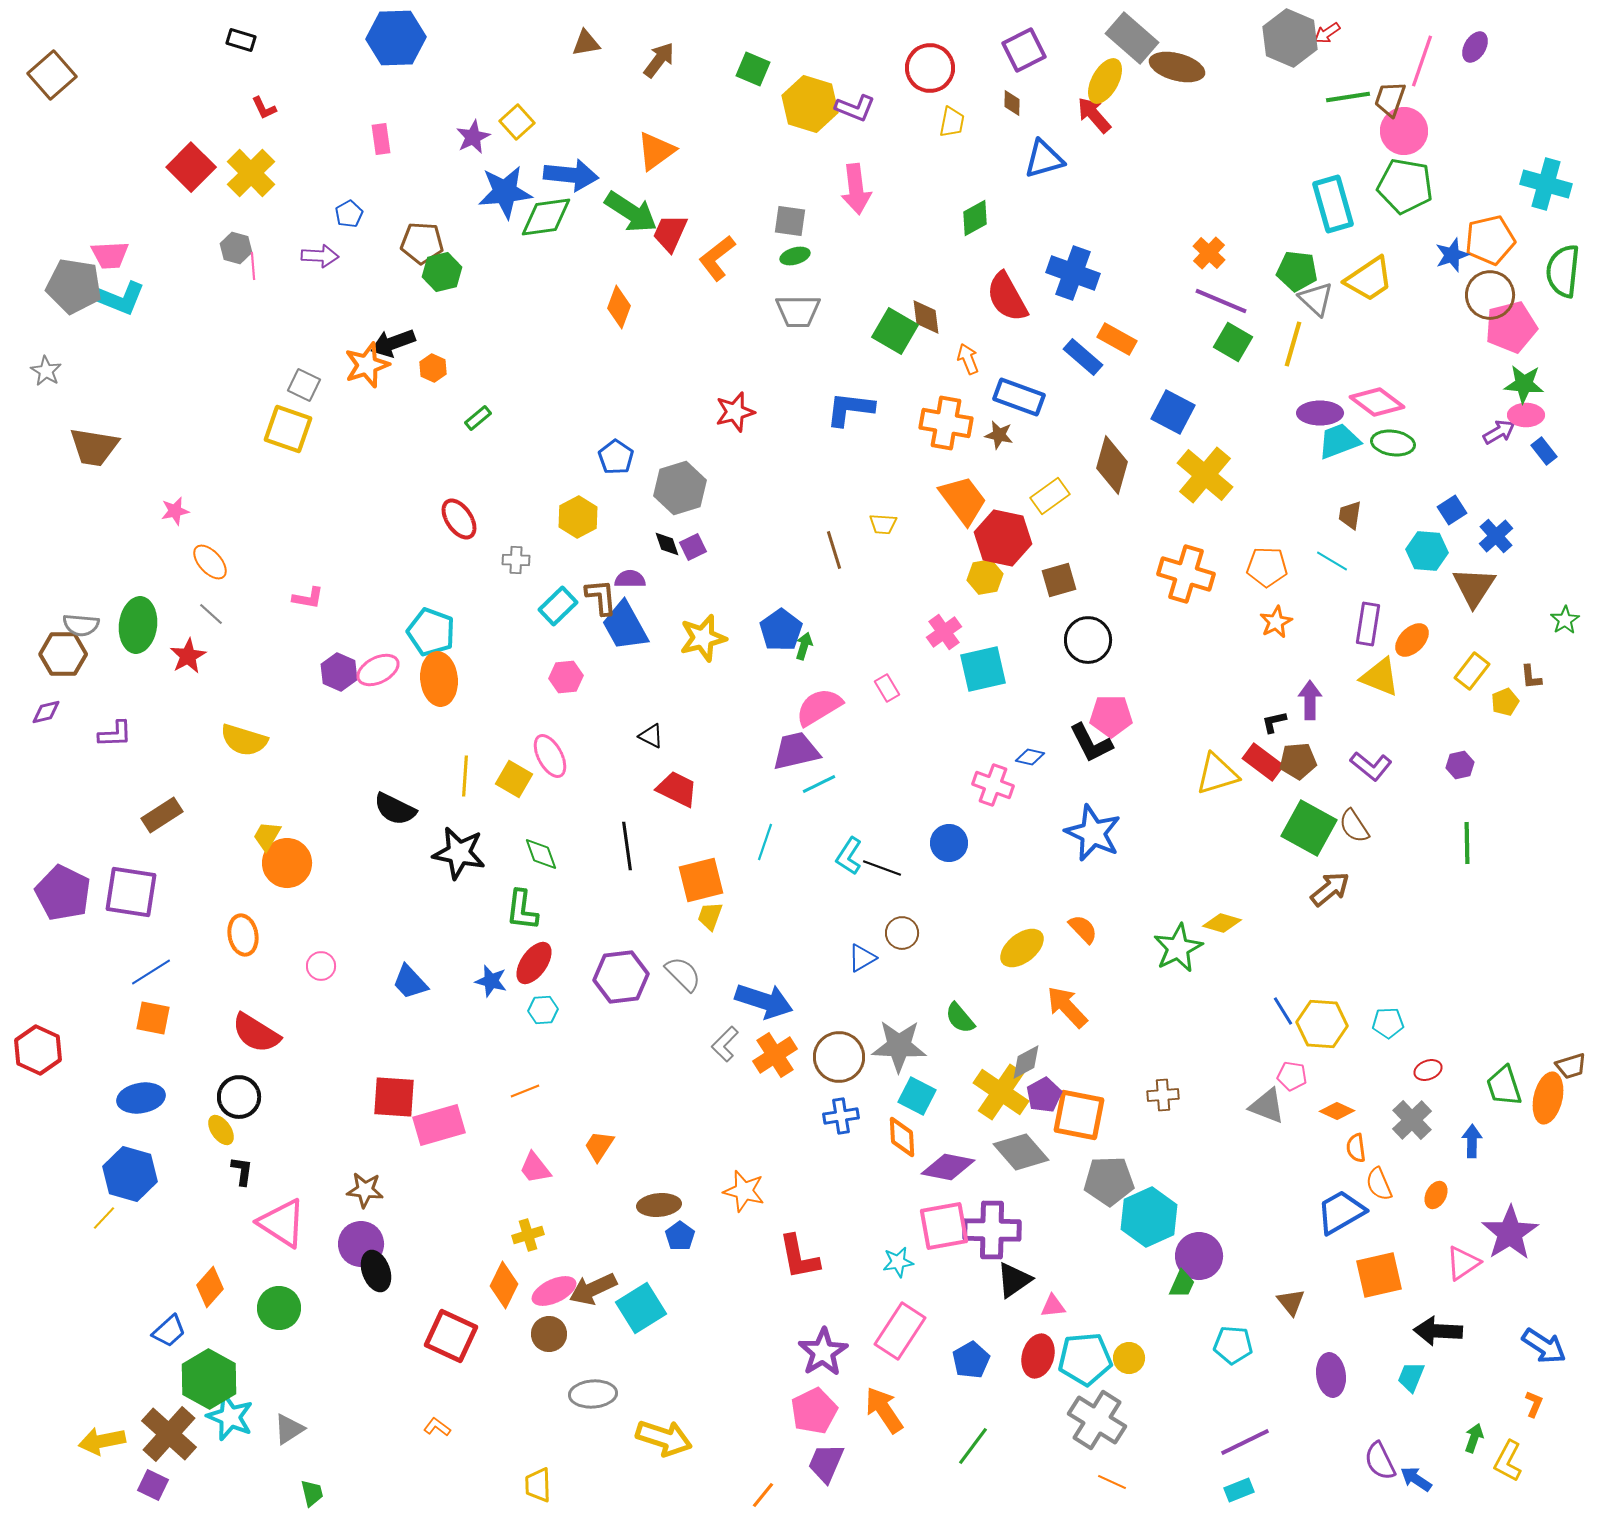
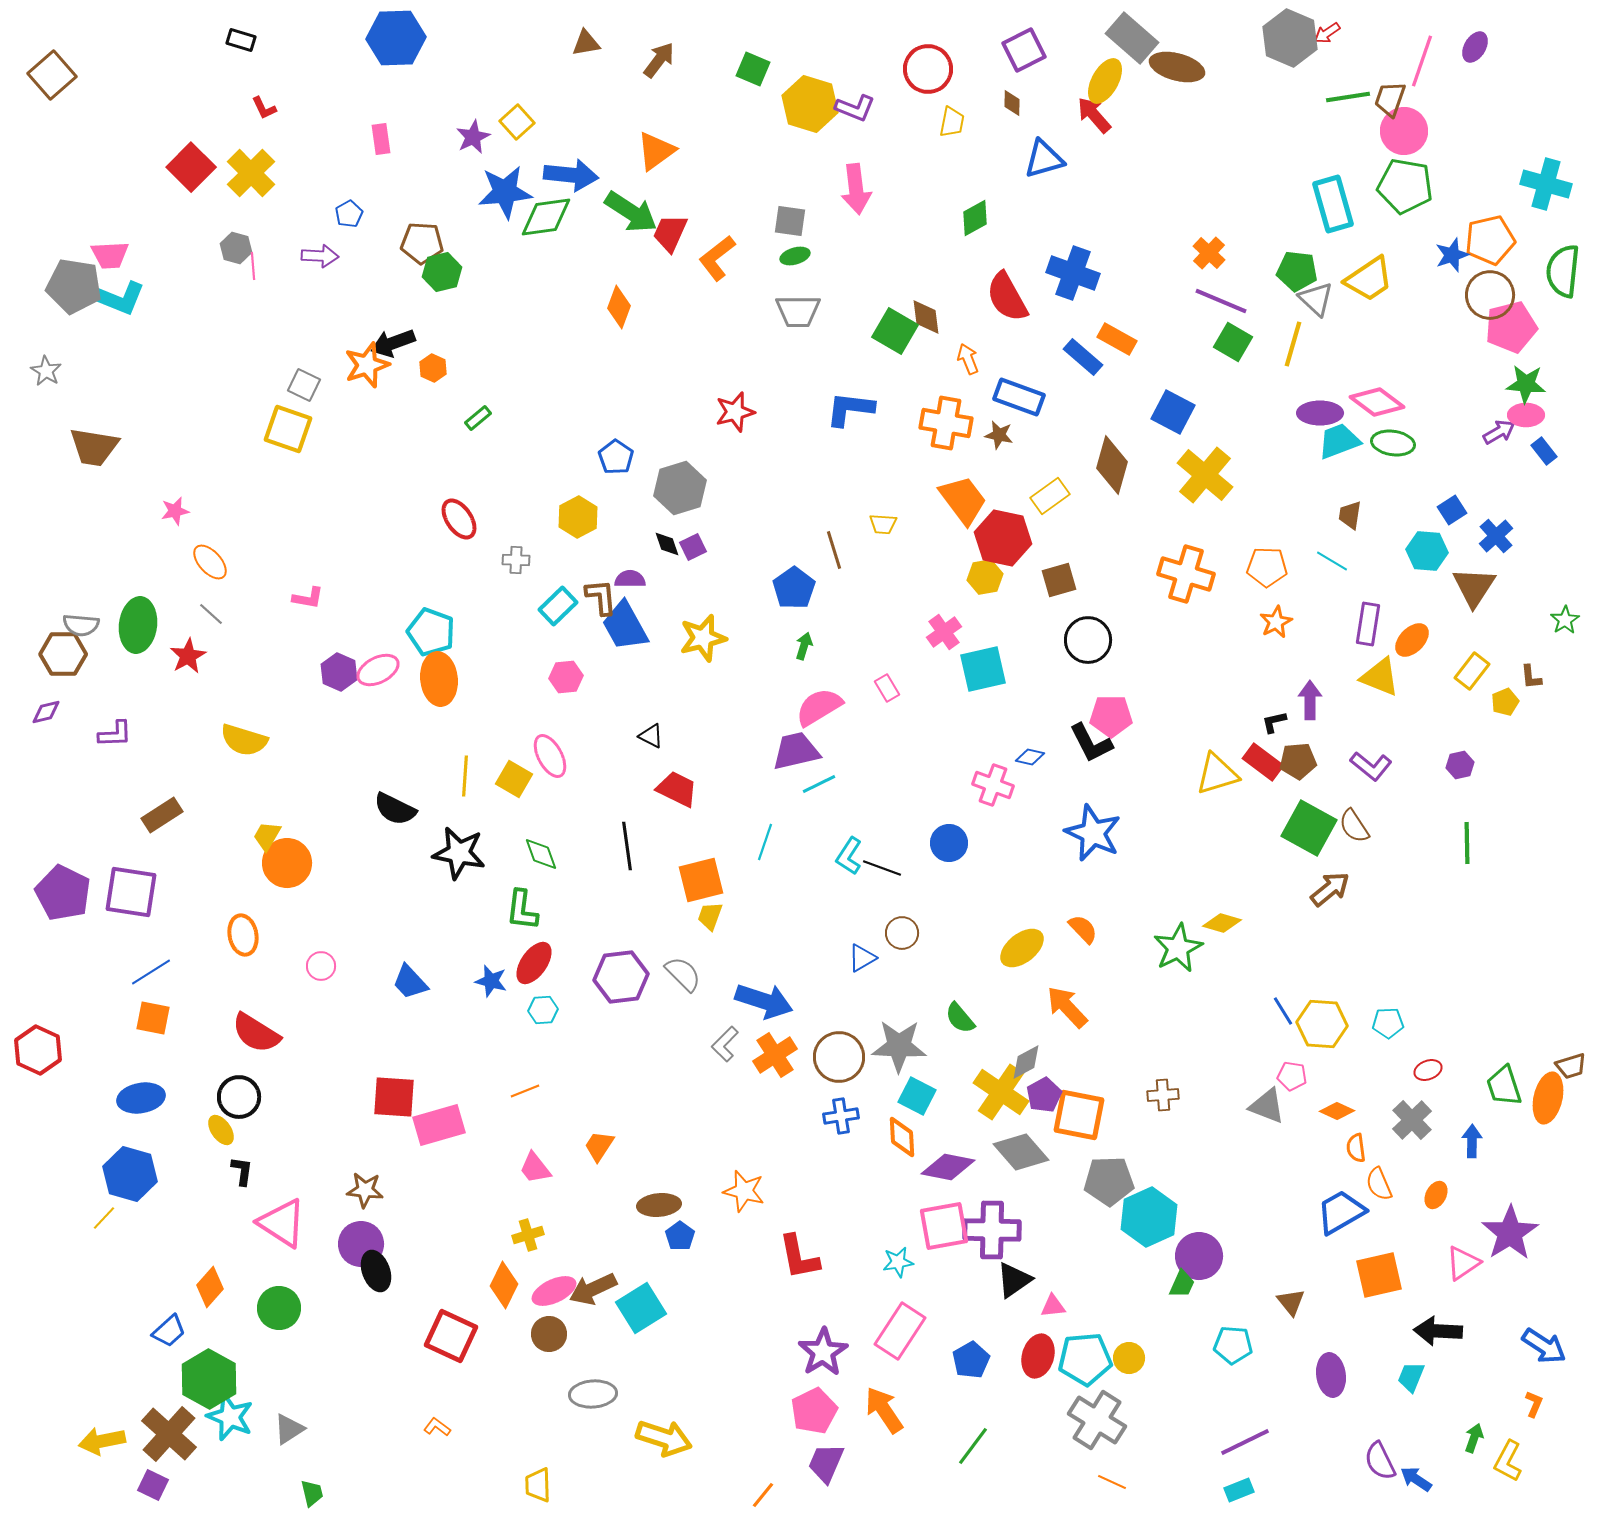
red circle at (930, 68): moved 2 px left, 1 px down
green star at (1524, 384): moved 2 px right
blue pentagon at (781, 630): moved 13 px right, 42 px up
